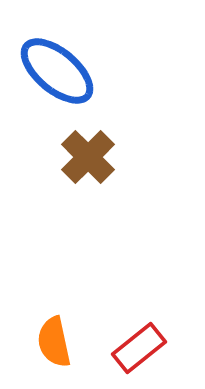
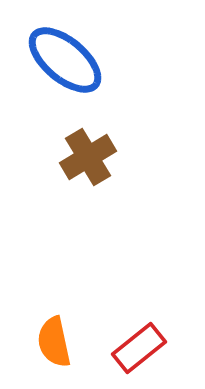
blue ellipse: moved 8 px right, 11 px up
brown cross: rotated 14 degrees clockwise
